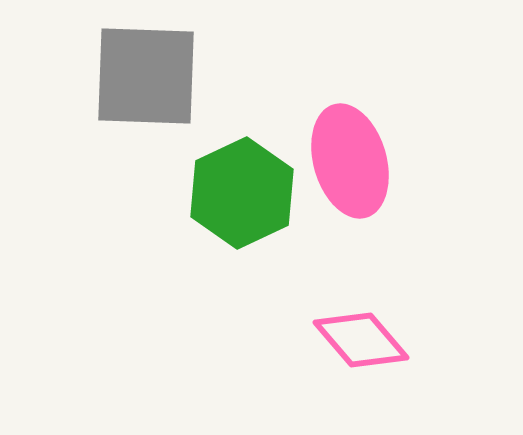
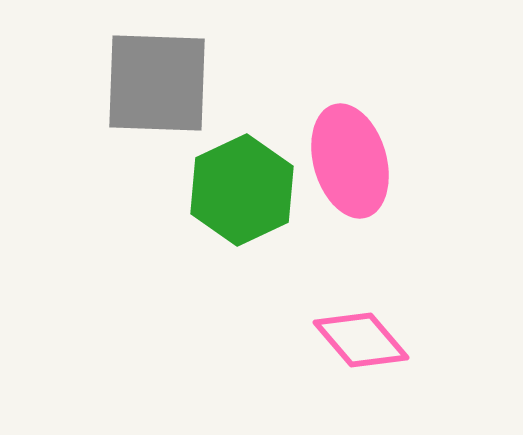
gray square: moved 11 px right, 7 px down
green hexagon: moved 3 px up
